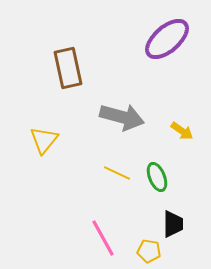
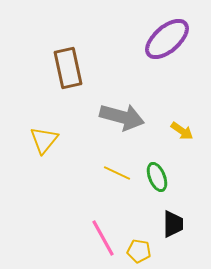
yellow pentagon: moved 10 px left
